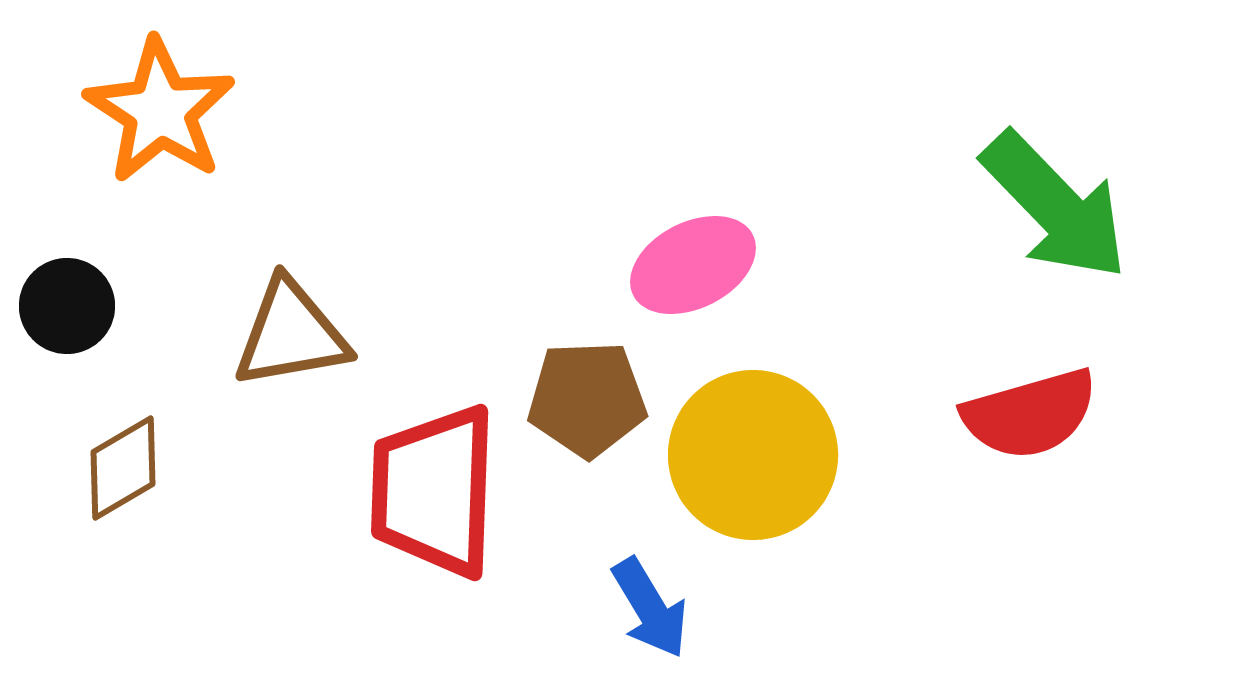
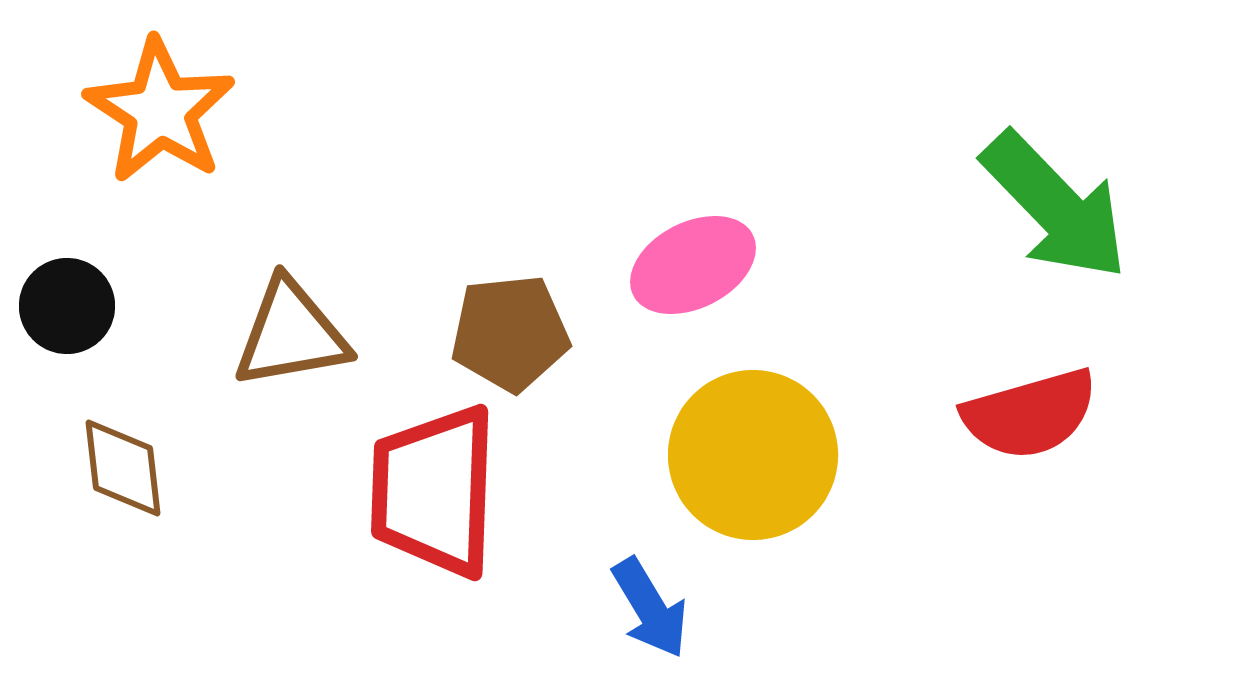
brown pentagon: moved 77 px left, 66 px up; rotated 4 degrees counterclockwise
brown diamond: rotated 66 degrees counterclockwise
